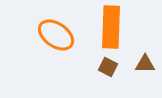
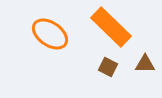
orange rectangle: rotated 48 degrees counterclockwise
orange ellipse: moved 6 px left, 1 px up
